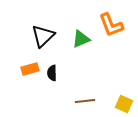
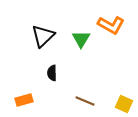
orange L-shape: rotated 40 degrees counterclockwise
green triangle: rotated 36 degrees counterclockwise
orange rectangle: moved 6 px left, 31 px down
brown line: rotated 30 degrees clockwise
